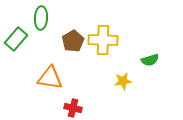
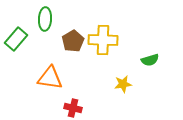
green ellipse: moved 4 px right, 1 px down
yellow star: moved 3 px down
